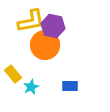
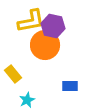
cyan star: moved 4 px left, 13 px down
